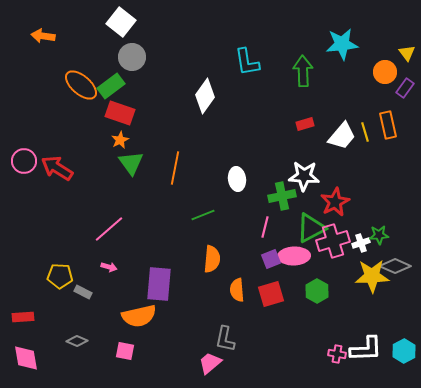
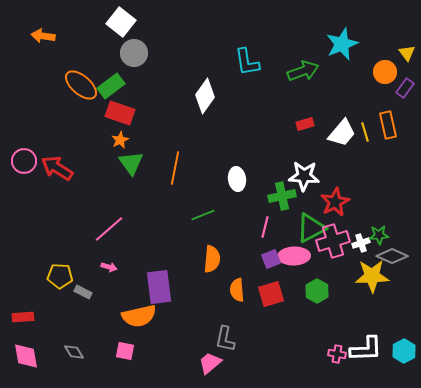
cyan star at (342, 44): rotated 16 degrees counterclockwise
gray circle at (132, 57): moved 2 px right, 4 px up
green arrow at (303, 71): rotated 72 degrees clockwise
white trapezoid at (342, 136): moved 3 px up
gray diamond at (395, 266): moved 3 px left, 10 px up
purple rectangle at (159, 284): moved 3 px down; rotated 12 degrees counterclockwise
gray diamond at (77, 341): moved 3 px left, 11 px down; rotated 35 degrees clockwise
pink diamond at (26, 358): moved 2 px up
